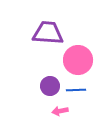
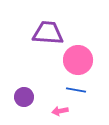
purple circle: moved 26 px left, 11 px down
blue line: rotated 12 degrees clockwise
